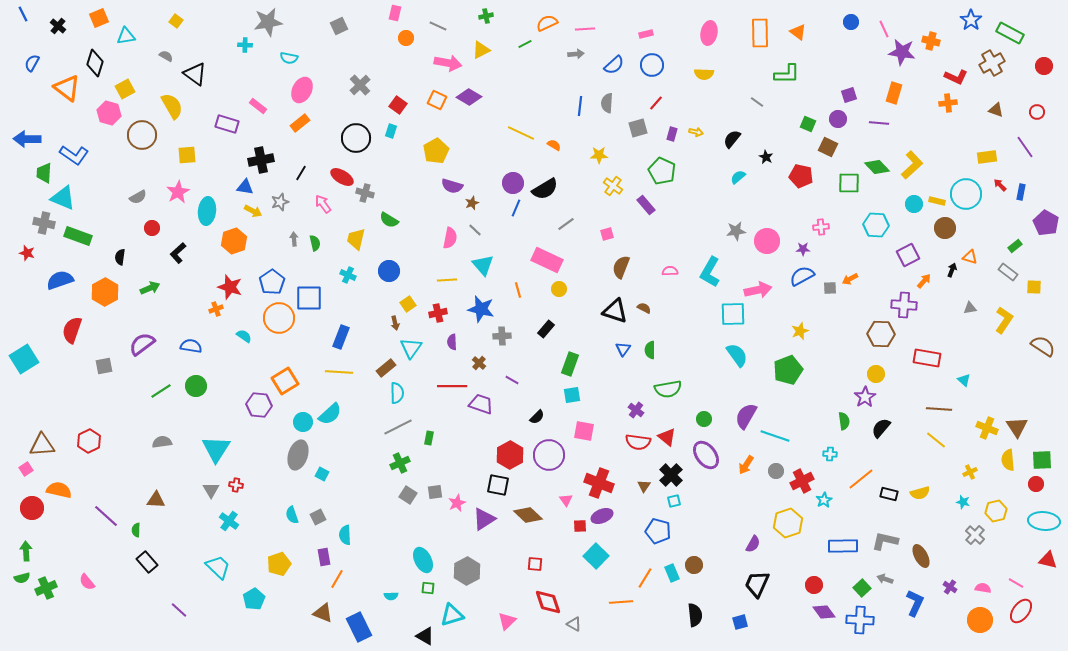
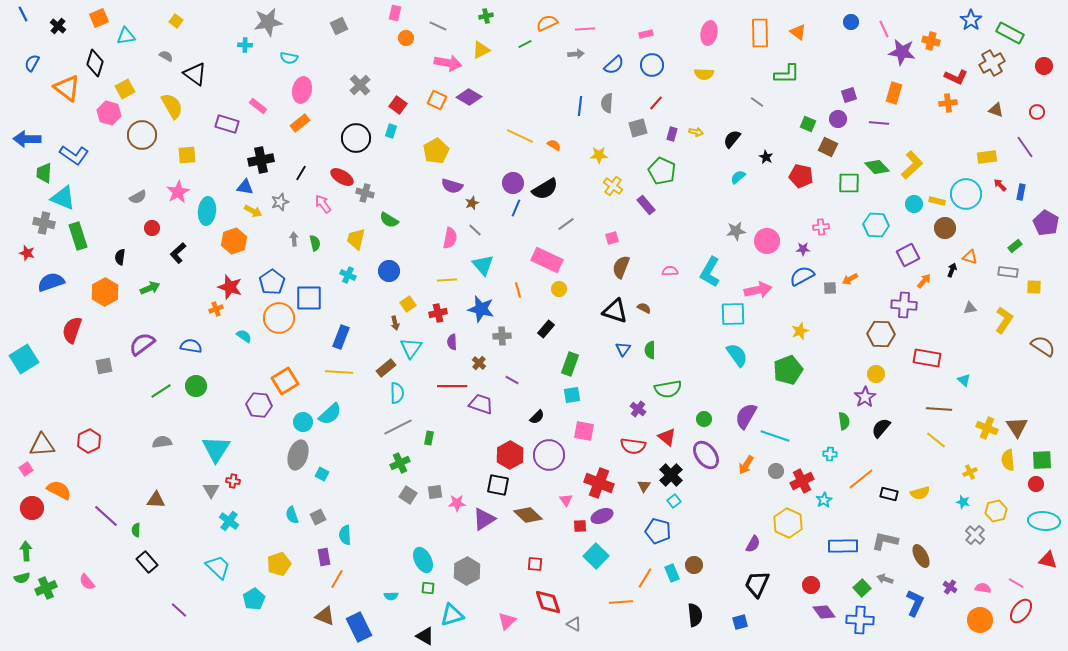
pink ellipse at (302, 90): rotated 15 degrees counterclockwise
yellow line at (521, 133): moved 1 px left, 3 px down
pink square at (607, 234): moved 5 px right, 4 px down
green rectangle at (78, 236): rotated 52 degrees clockwise
gray rectangle at (1008, 272): rotated 30 degrees counterclockwise
blue semicircle at (60, 280): moved 9 px left, 2 px down
purple cross at (636, 410): moved 2 px right, 1 px up
red semicircle at (638, 442): moved 5 px left, 4 px down
red cross at (236, 485): moved 3 px left, 4 px up
orange semicircle at (59, 490): rotated 15 degrees clockwise
cyan square at (674, 501): rotated 24 degrees counterclockwise
pink star at (457, 503): rotated 24 degrees clockwise
yellow hexagon at (788, 523): rotated 16 degrees counterclockwise
red circle at (814, 585): moved 3 px left
brown triangle at (323, 613): moved 2 px right, 3 px down
